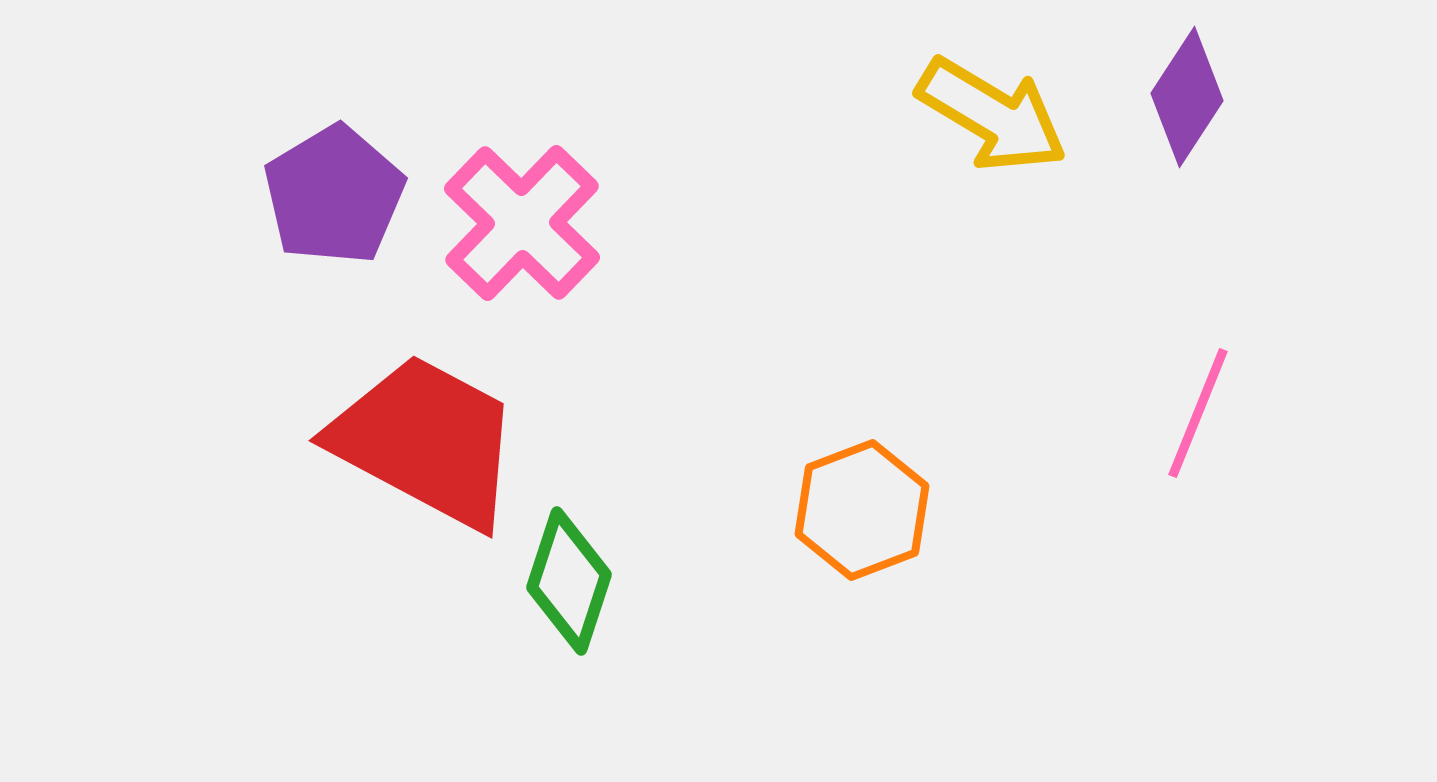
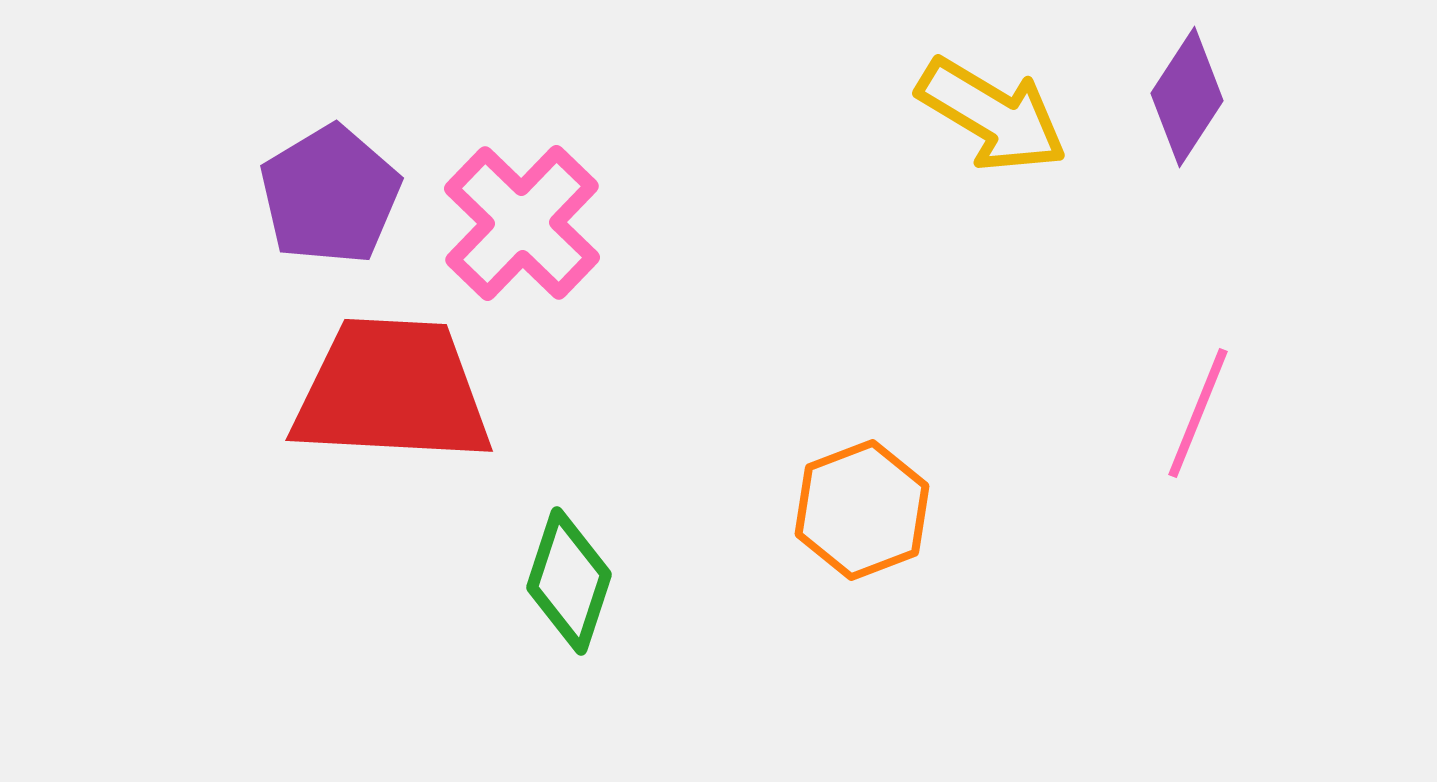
purple pentagon: moved 4 px left
red trapezoid: moved 34 px left, 50 px up; rotated 25 degrees counterclockwise
